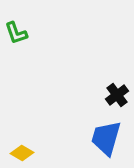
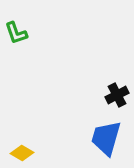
black cross: rotated 10 degrees clockwise
